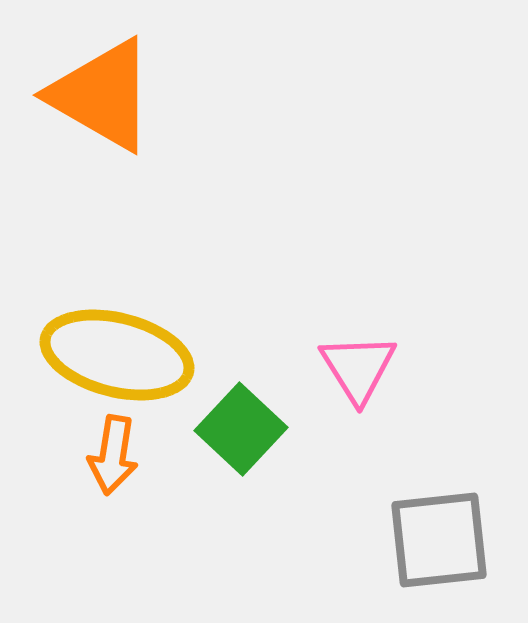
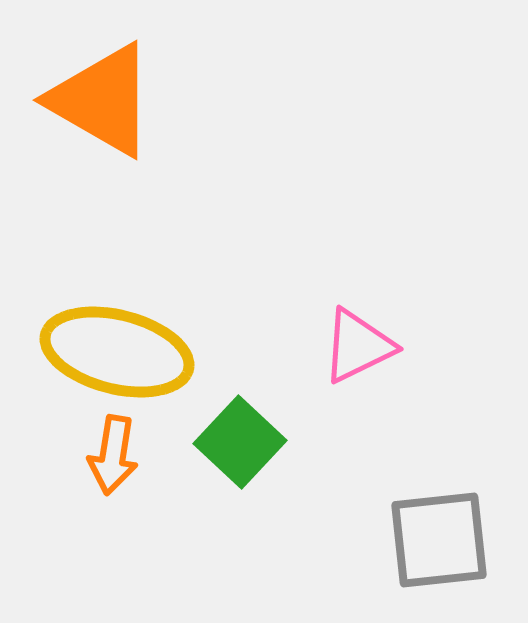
orange triangle: moved 5 px down
yellow ellipse: moved 3 px up
pink triangle: moved 22 px up; rotated 36 degrees clockwise
green square: moved 1 px left, 13 px down
